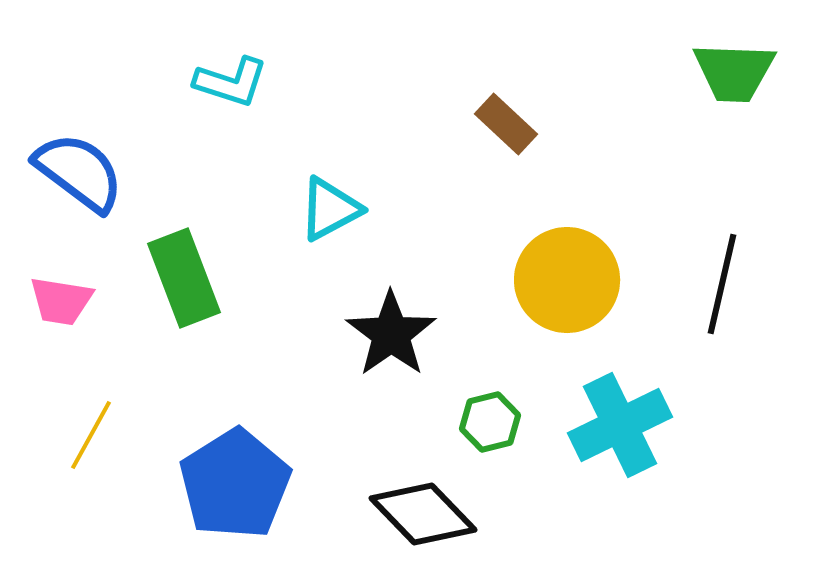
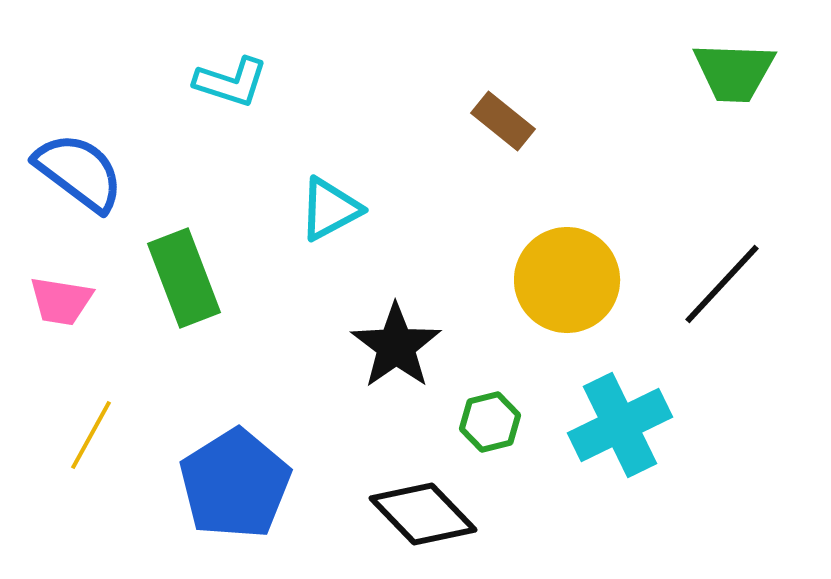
brown rectangle: moved 3 px left, 3 px up; rotated 4 degrees counterclockwise
black line: rotated 30 degrees clockwise
black star: moved 5 px right, 12 px down
